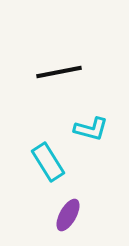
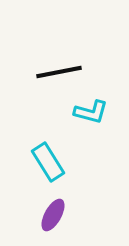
cyan L-shape: moved 17 px up
purple ellipse: moved 15 px left
